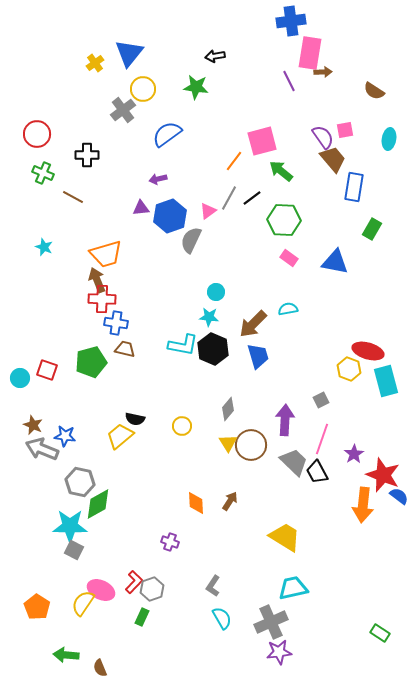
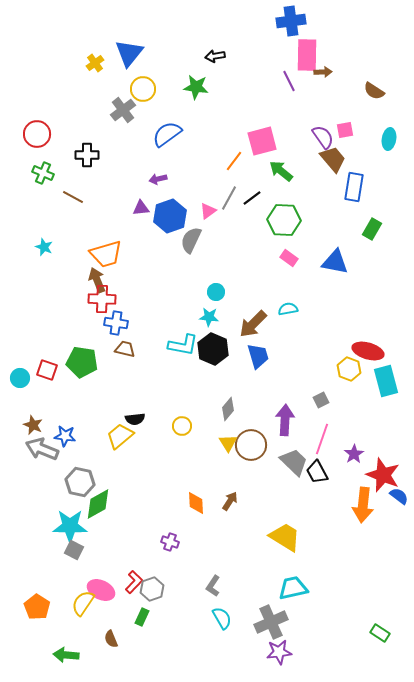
pink rectangle at (310, 53): moved 3 px left, 2 px down; rotated 8 degrees counterclockwise
green pentagon at (91, 362): moved 9 px left; rotated 24 degrees clockwise
black semicircle at (135, 419): rotated 18 degrees counterclockwise
brown semicircle at (100, 668): moved 11 px right, 29 px up
